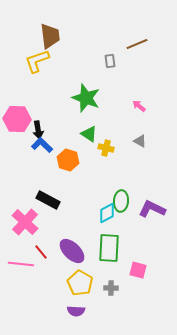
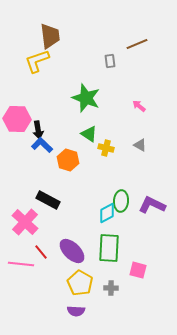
gray triangle: moved 4 px down
purple L-shape: moved 4 px up
